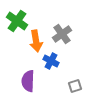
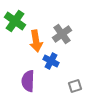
green cross: moved 2 px left
